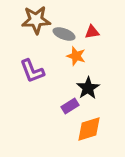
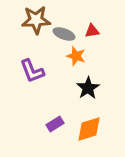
red triangle: moved 1 px up
purple rectangle: moved 15 px left, 18 px down
